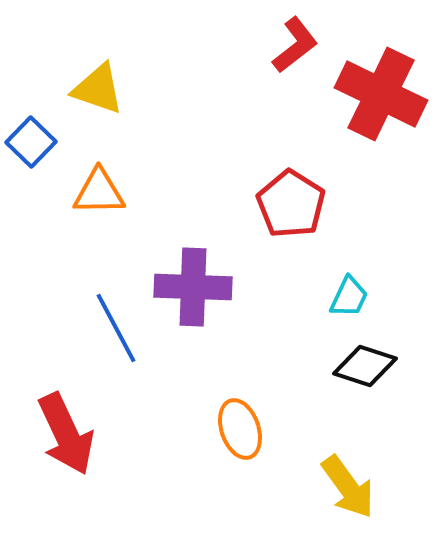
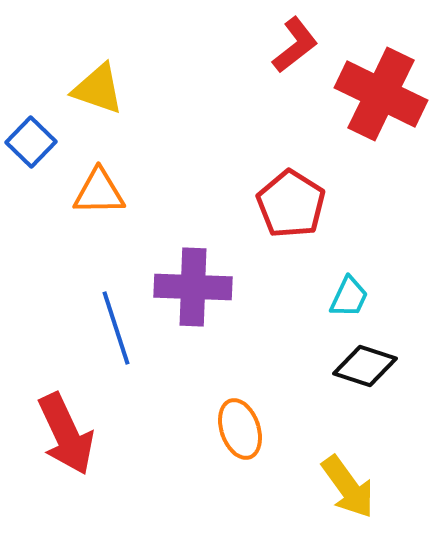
blue line: rotated 10 degrees clockwise
